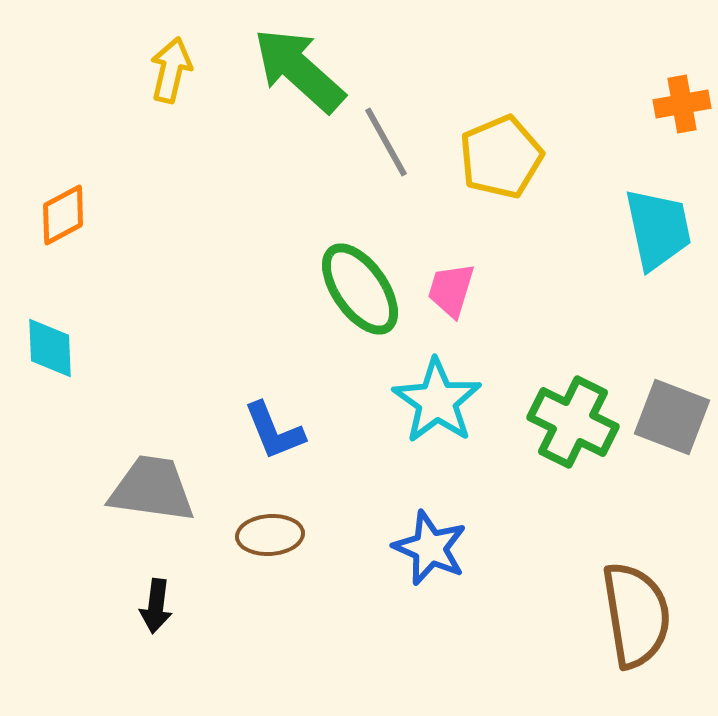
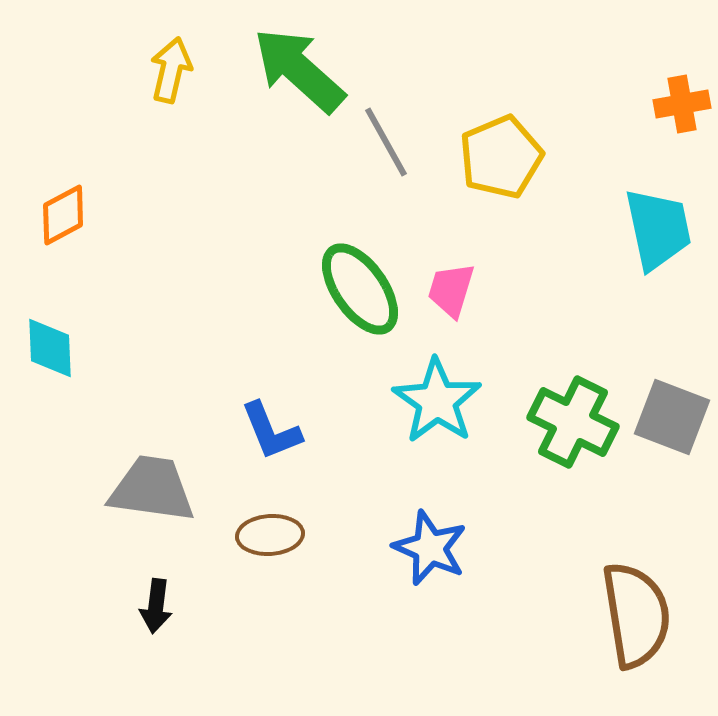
blue L-shape: moved 3 px left
